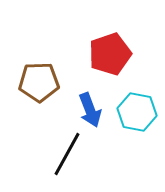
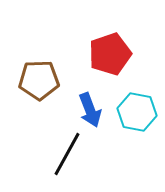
brown pentagon: moved 2 px up
